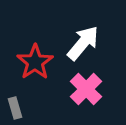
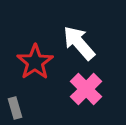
white arrow: moved 4 px left; rotated 81 degrees counterclockwise
